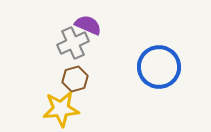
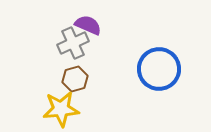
blue circle: moved 2 px down
